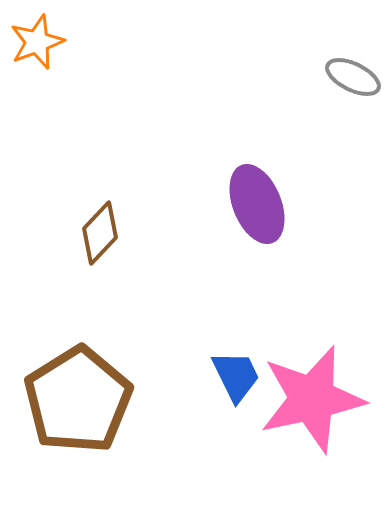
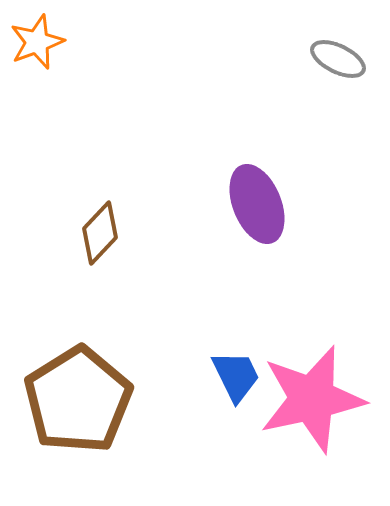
gray ellipse: moved 15 px left, 18 px up
